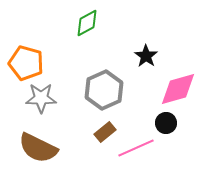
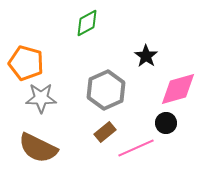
gray hexagon: moved 2 px right
